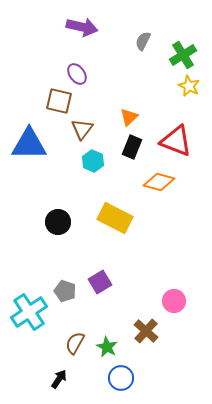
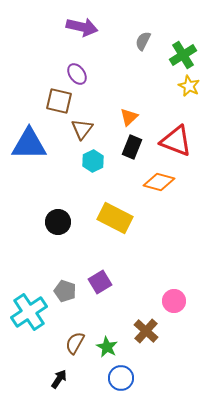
cyan hexagon: rotated 10 degrees clockwise
